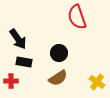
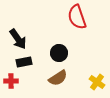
black rectangle: rotated 21 degrees counterclockwise
